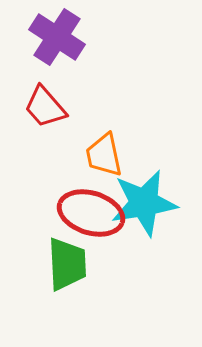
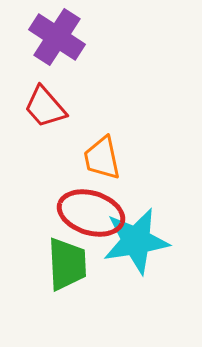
orange trapezoid: moved 2 px left, 3 px down
cyan star: moved 8 px left, 38 px down
